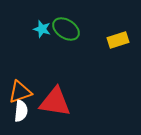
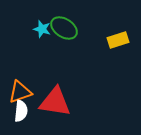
green ellipse: moved 2 px left, 1 px up
